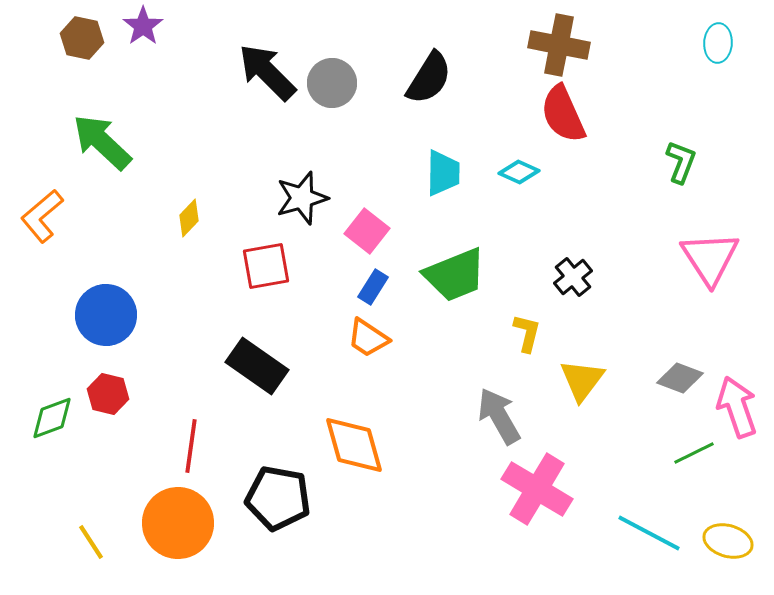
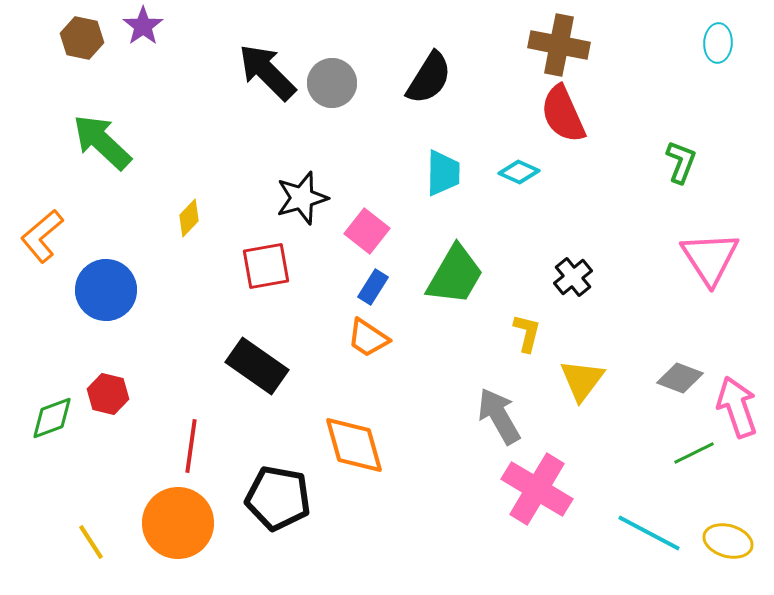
orange L-shape: moved 20 px down
green trapezoid: rotated 38 degrees counterclockwise
blue circle: moved 25 px up
